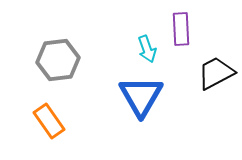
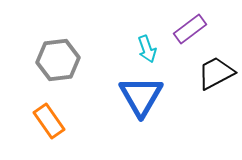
purple rectangle: moved 9 px right; rotated 56 degrees clockwise
